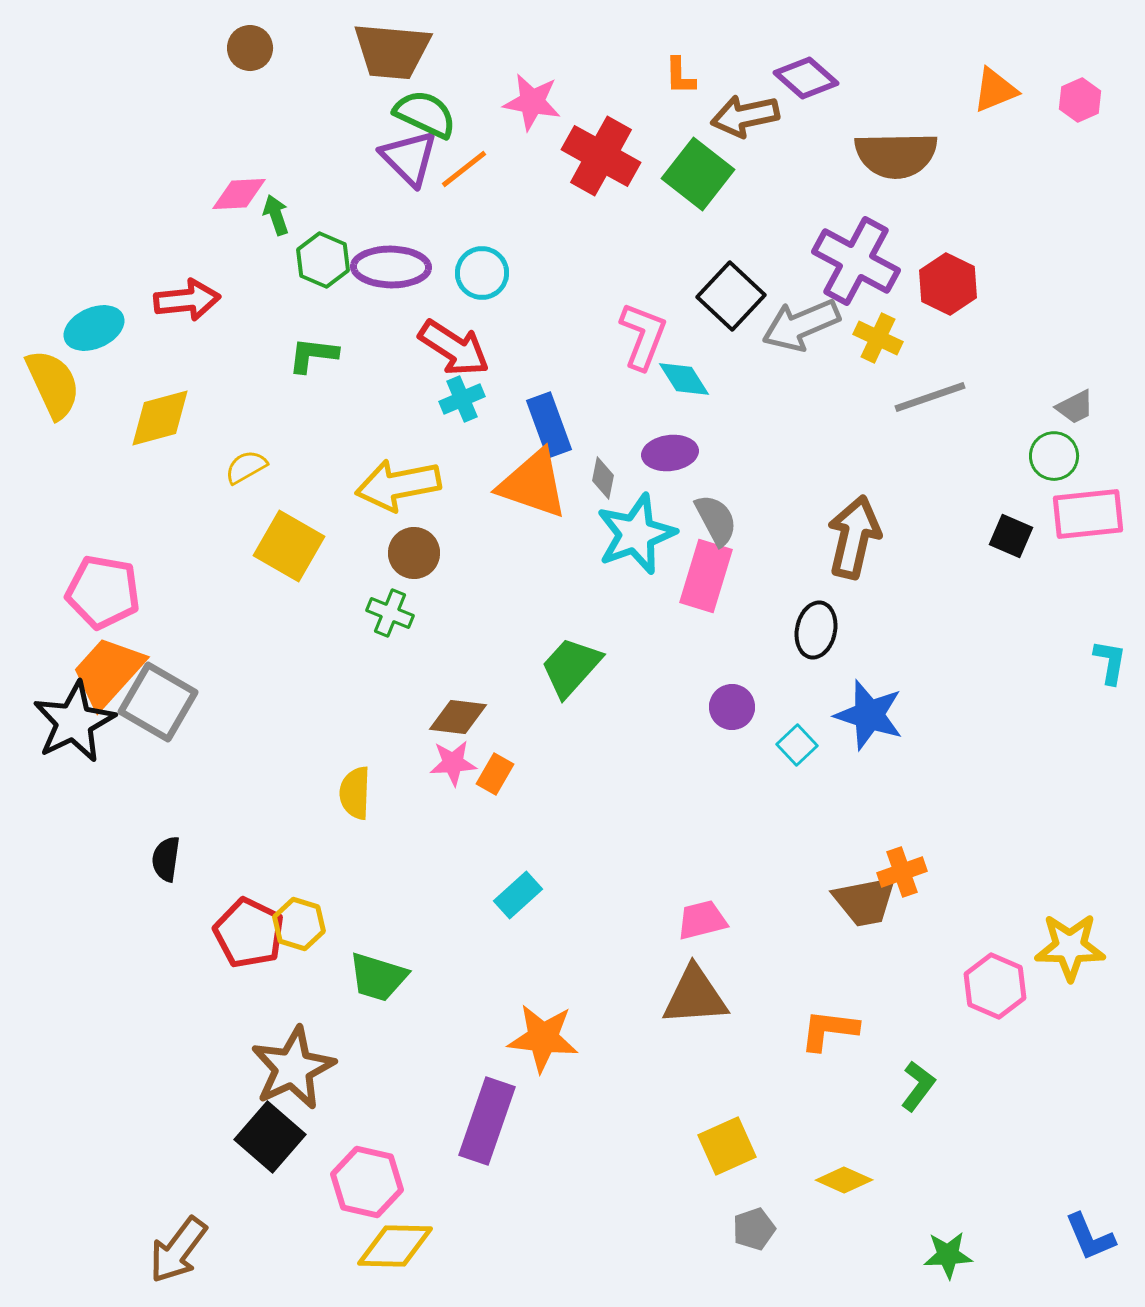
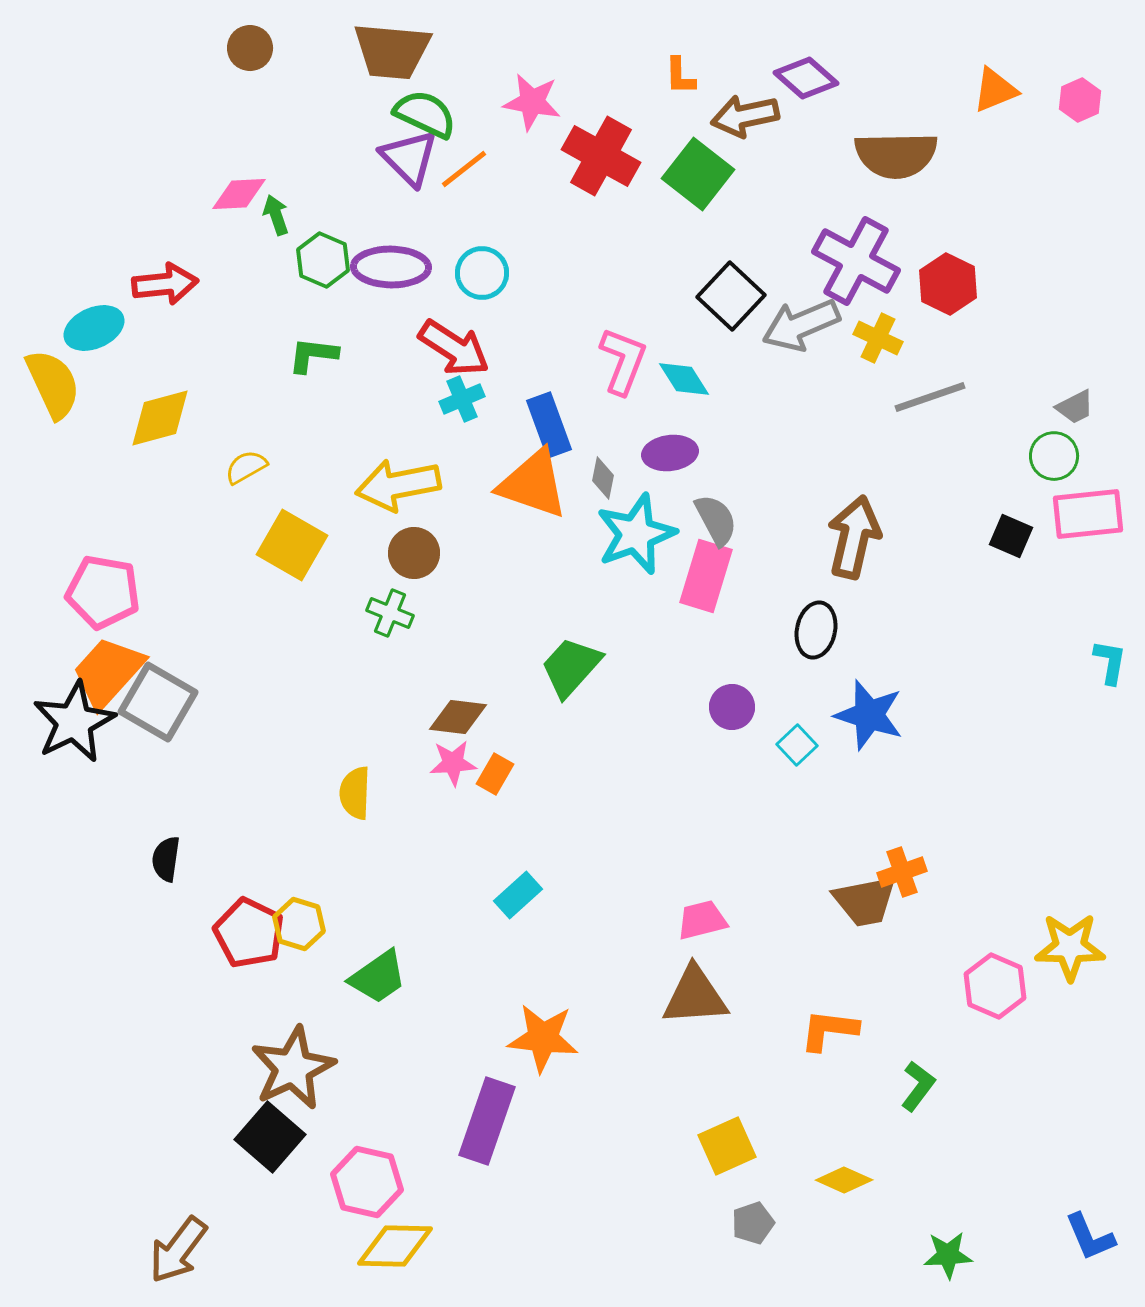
red arrow at (187, 300): moved 22 px left, 16 px up
pink L-shape at (643, 336): moved 20 px left, 25 px down
yellow square at (289, 546): moved 3 px right, 1 px up
green trapezoid at (378, 977): rotated 52 degrees counterclockwise
gray pentagon at (754, 1229): moved 1 px left, 6 px up
